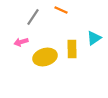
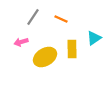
orange line: moved 9 px down
yellow ellipse: rotated 15 degrees counterclockwise
